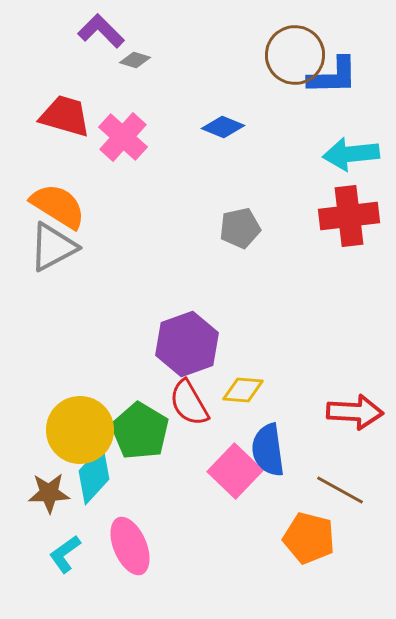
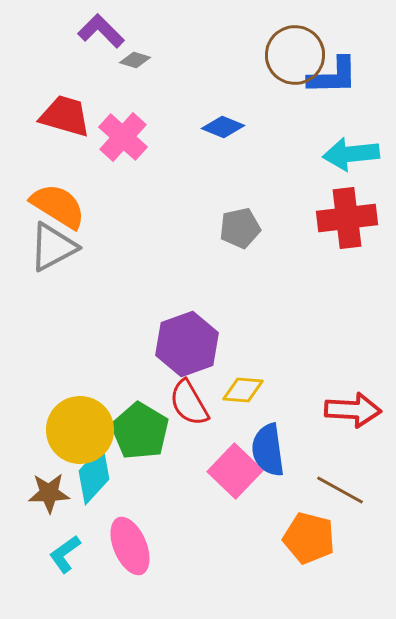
red cross: moved 2 px left, 2 px down
red arrow: moved 2 px left, 2 px up
